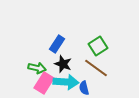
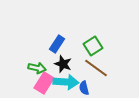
green square: moved 5 px left
